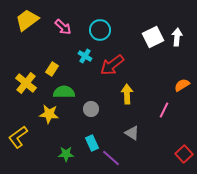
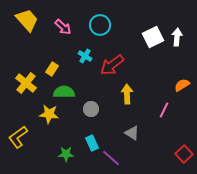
yellow trapezoid: rotated 85 degrees clockwise
cyan circle: moved 5 px up
